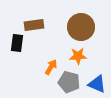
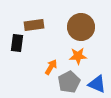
gray pentagon: rotated 30 degrees clockwise
